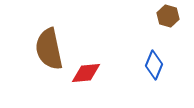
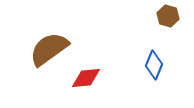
brown semicircle: rotated 66 degrees clockwise
red diamond: moved 5 px down
